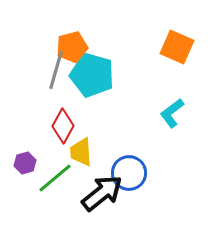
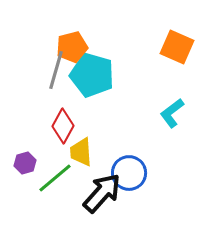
black arrow: rotated 9 degrees counterclockwise
